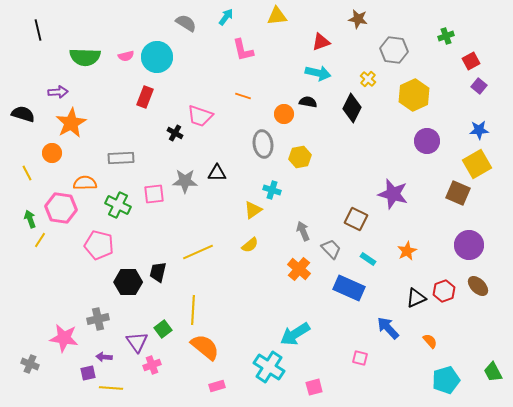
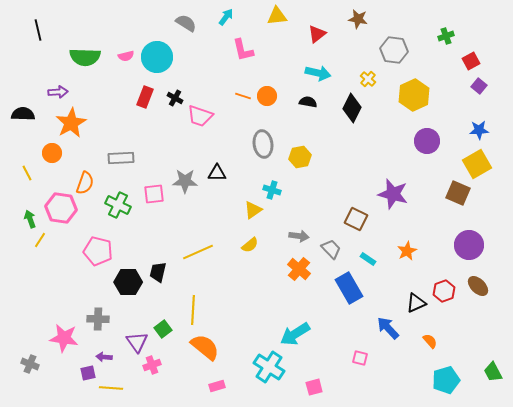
red triangle at (321, 42): moved 4 px left, 8 px up; rotated 18 degrees counterclockwise
black semicircle at (23, 114): rotated 15 degrees counterclockwise
orange circle at (284, 114): moved 17 px left, 18 px up
black cross at (175, 133): moved 35 px up
orange semicircle at (85, 183): rotated 110 degrees clockwise
gray arrow at (303, 231): moved 4 px left, 5 px down; rotated 120 degrees clockwise
pink pentagon at (99, 245): moved 1 px left, 6 px down
blue rectangle at (349, 288): rotated 36 degrees clockwise
black triangle at (416, 298): moved 5 px down
gray cross at (98, 319): rotated 15 degrees clockwise
